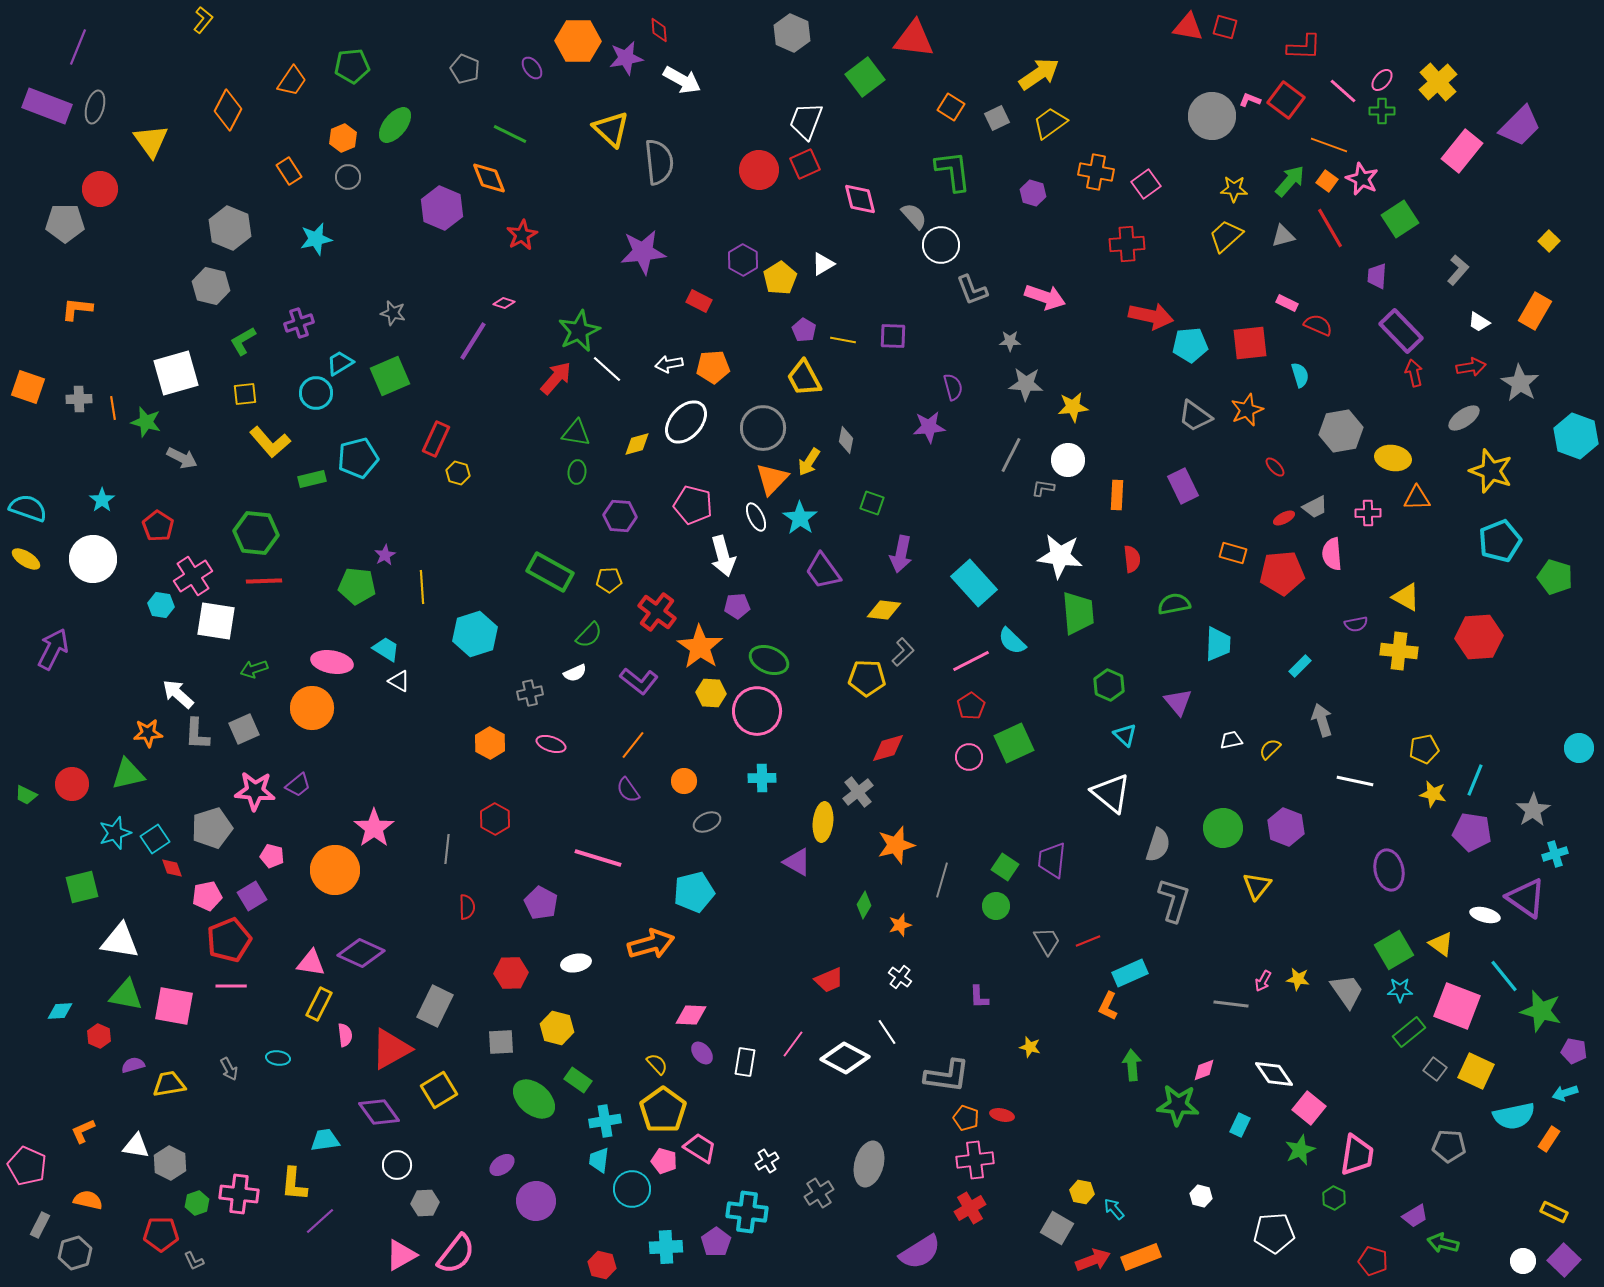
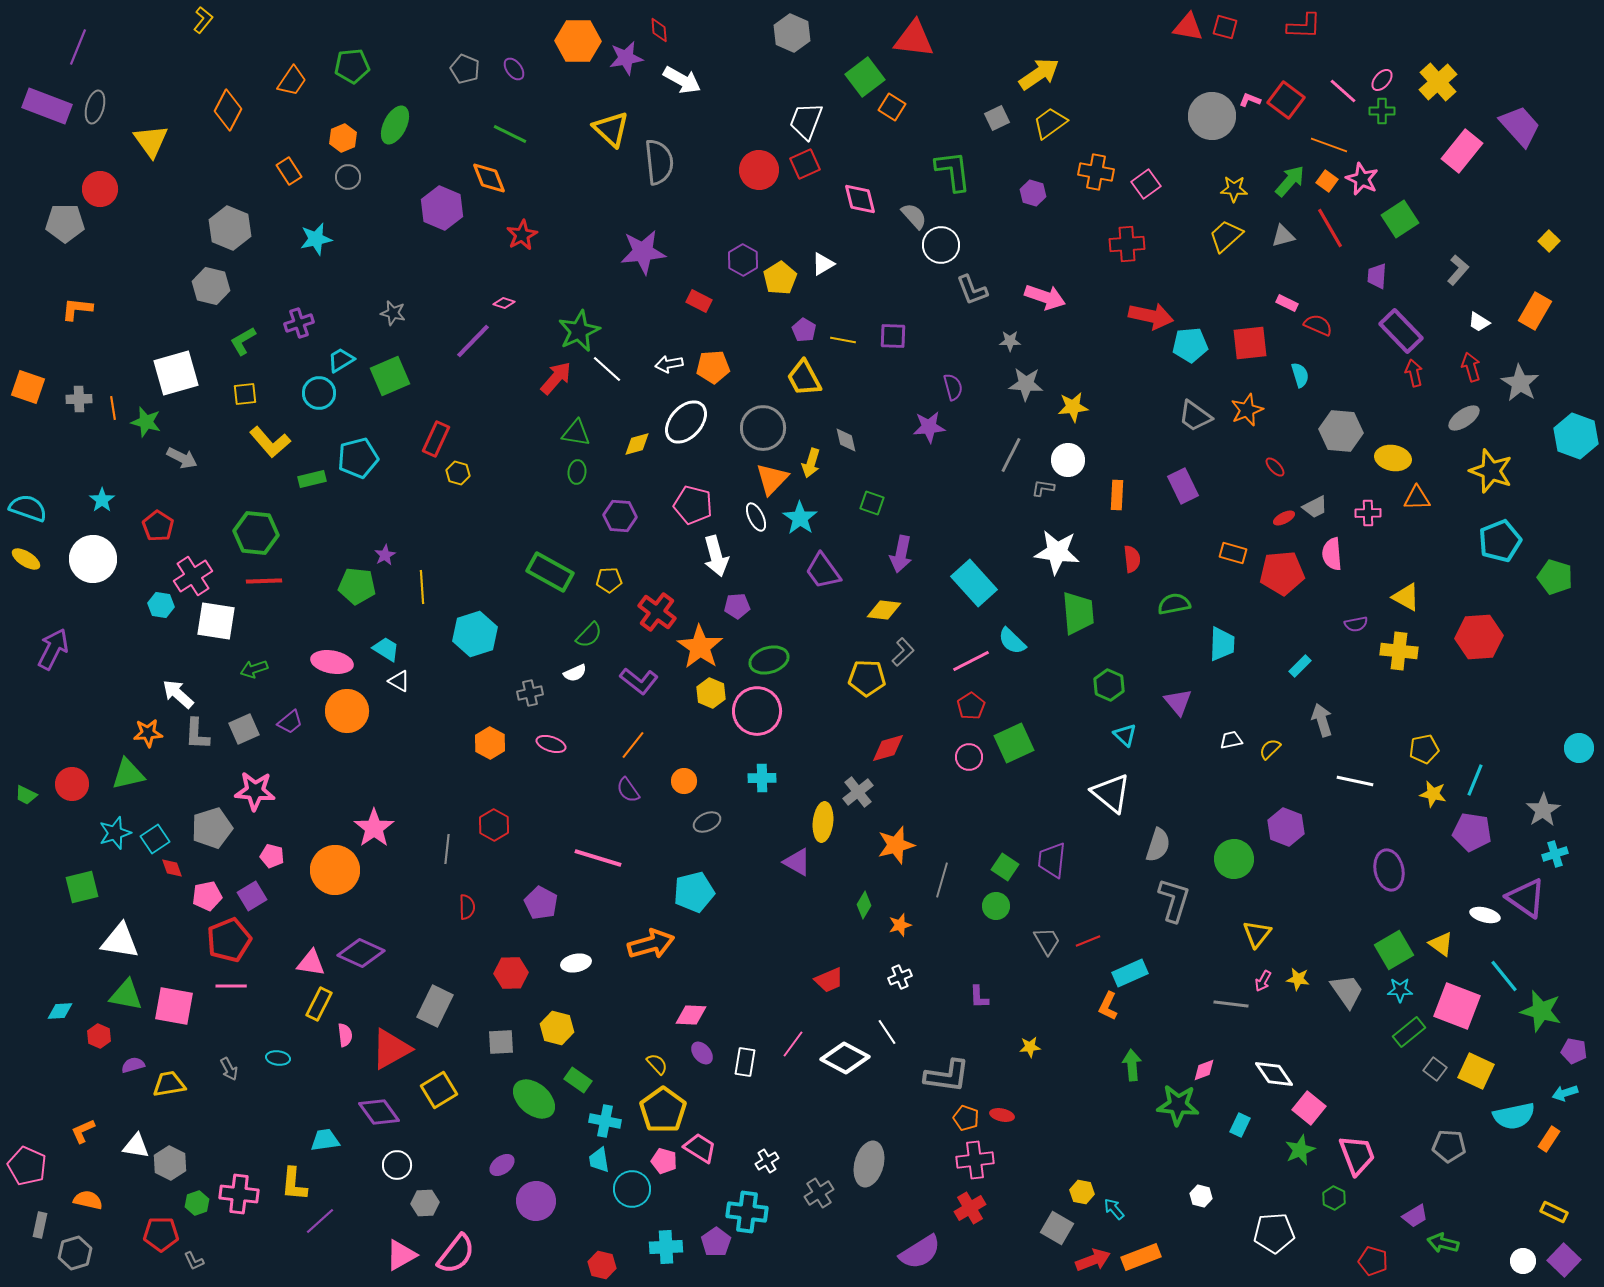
red L-shape at (1304, 47): moved 21 px up
purple ellipse at (532, 68): moved 18 px left, 1 px down
orange square at (951, 107): moved 59 px left
green ellipse at (395, 125): rotated 12 degrees counterclockwise
purple trapezoid at (1520, 126): rotated 87 degrees counterclockwise
purple line at (473, 341): rotated 12 degrees clockwise
cyan trapezoid at (340, 363): moved 1 px right, 3 px up
red arrow at (1471, 367): rotated 96 degrees counterclockwise
cyan circle at (316, 393): moved 3 px right
gray hexagon at (1341, 431): rotated 15 degrees clockwise
gray diamond at (846, 440): rotated 24 degrees counterclockwise
yellow arrow at (809, 462): moved 2 px right, 1 px down; rotated 16 degrees counterclockwise
white arrow at (723, 556): moved 7 px left
white star at (1060, 556): moved 3 px left, 4 px up
cyan trapezoid at (1218, 644): moved 4 px right
green ellipse at (769, 660): rotated 39 degrees counterclockwise
yellow hexagon at (711, 693): rotated 20 degrees clockwise
orange circle at (312, 708): moved 35 px right, 3 px down
purple trapezoid at (298, 785): moved 8 px left, 63 px up
gray star at (1533, 810): moved 10 px right
red hexagon at (495, 819): moved 1 px left, 6 px down
green circle at (1223, 828): moved 11 px right, 31 px down
yellow triangle at (1257, 886): moved 48 px down
white cross at (900, 977): rotated 30 degrees clockwise
yellow star at (1030, 1047): rotated 20 degrees counterclockwise
cyan cross at (605, 1121): rotated 20 degrees clockwise
pink trapezoid at (1357, 1155): rotated 30 degrees counterclockwise
cyan trapezoid at (599, 1160): rotated 16 degrees counterclockwise
gray rectangle at (40, 1225): rotated 15 degrees counterclockwise
